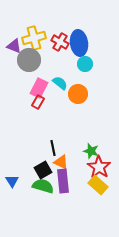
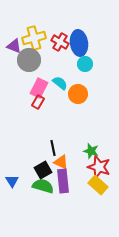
red star: rotated 15 degrees counterclockwise
